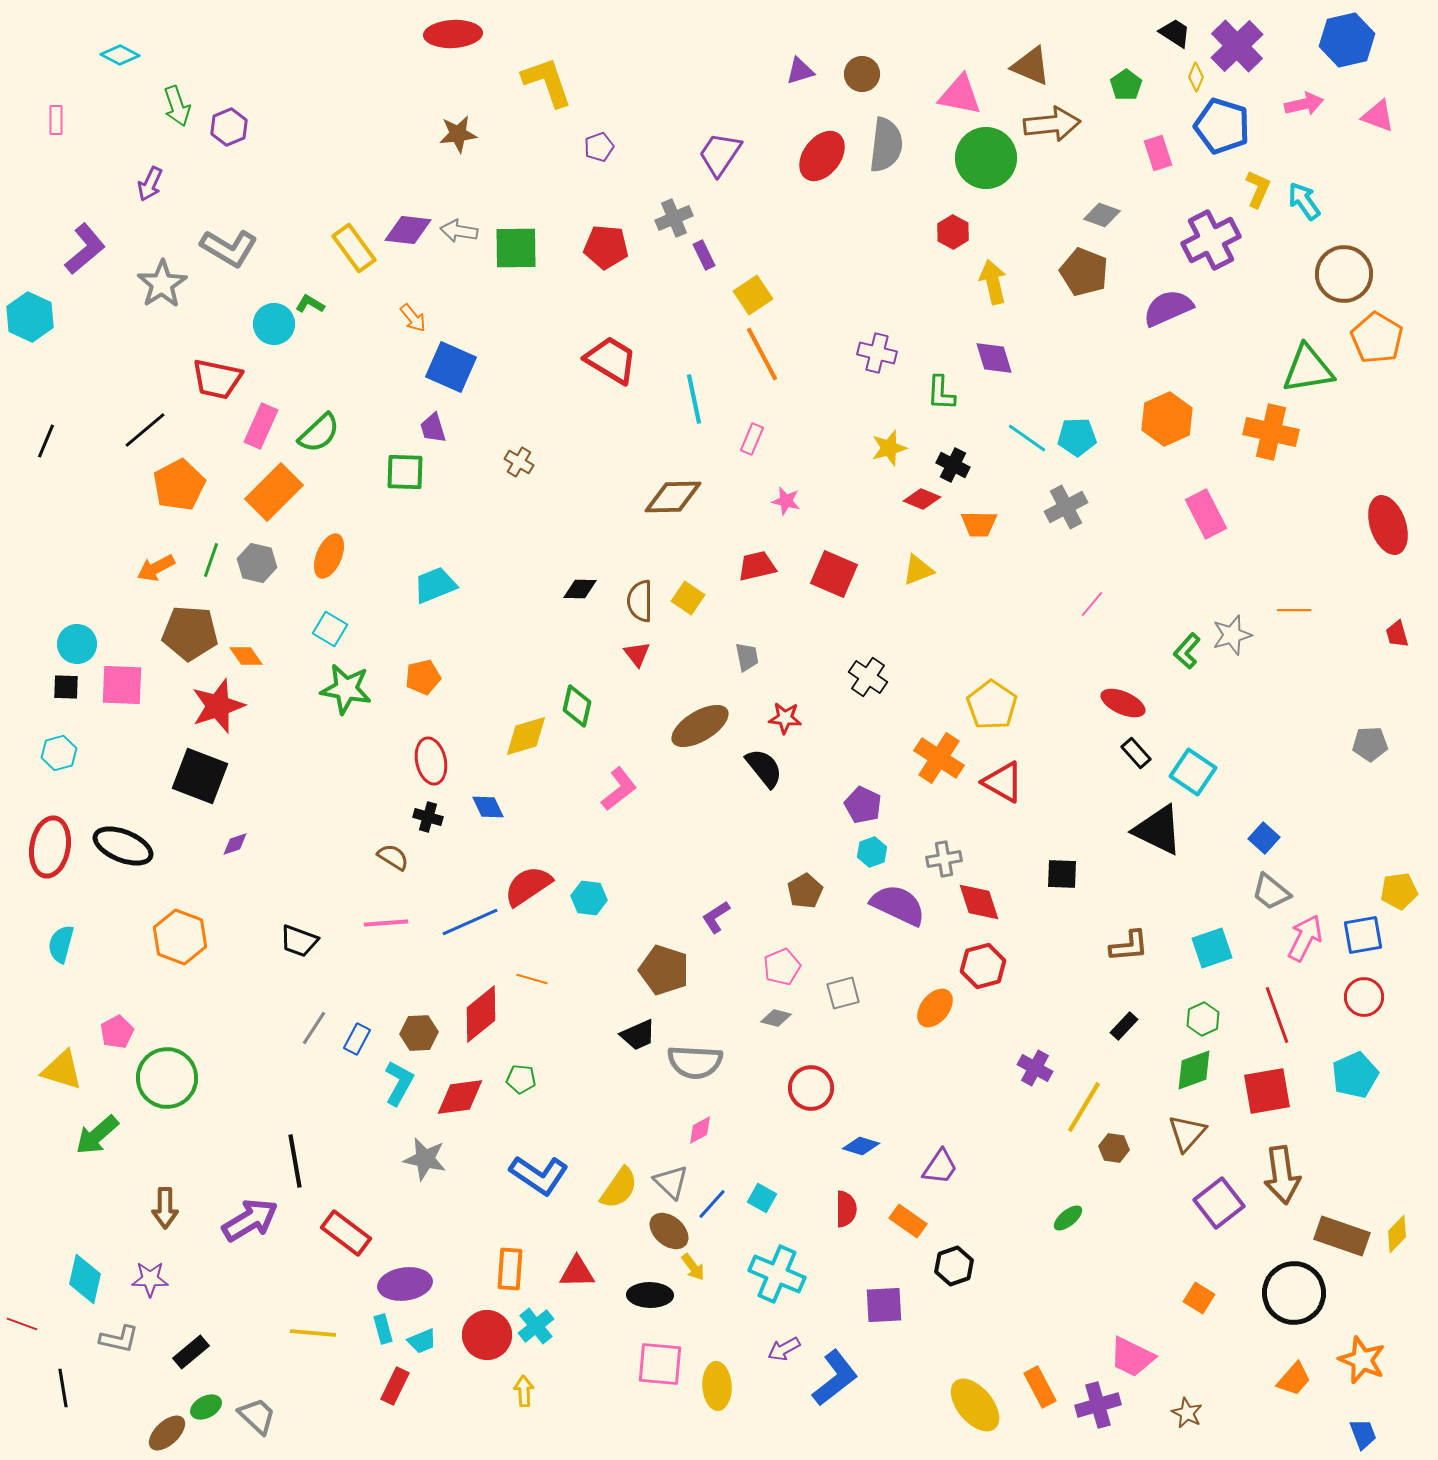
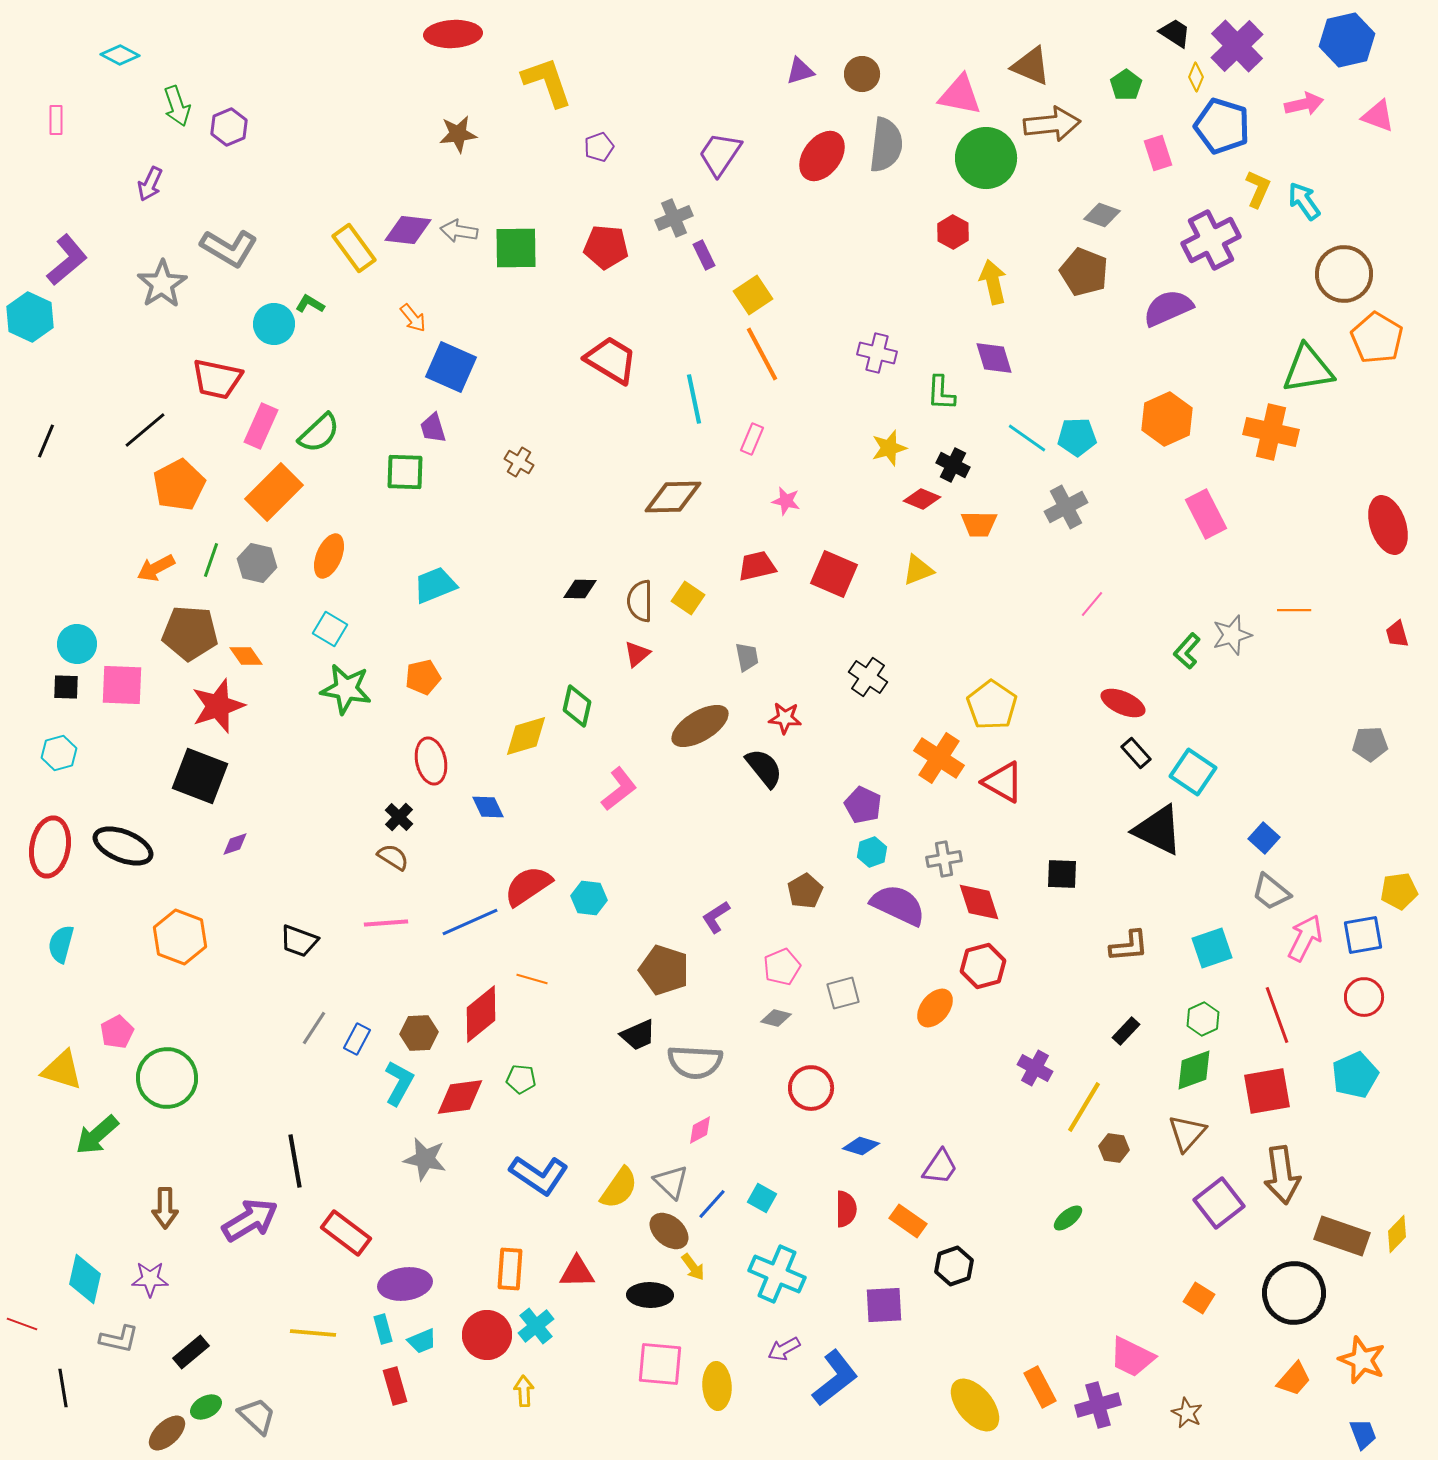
purple L-shape at (85, 249): moved 18 px left, 11 px down
red triangle at (637, 654): rotated 28 degrees clockwise
black cross at (428, 817): moved 29 px left; rotated 28 degrees clockwise
black rectangle at (1124, 1026): moved 2 px right, 5 px down
red rectangle at (395, 1386): rotated 42 degrees counterclockwise
